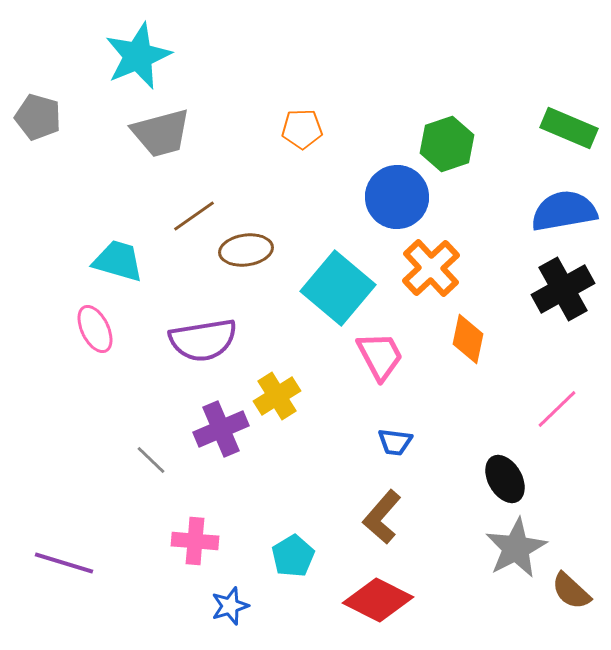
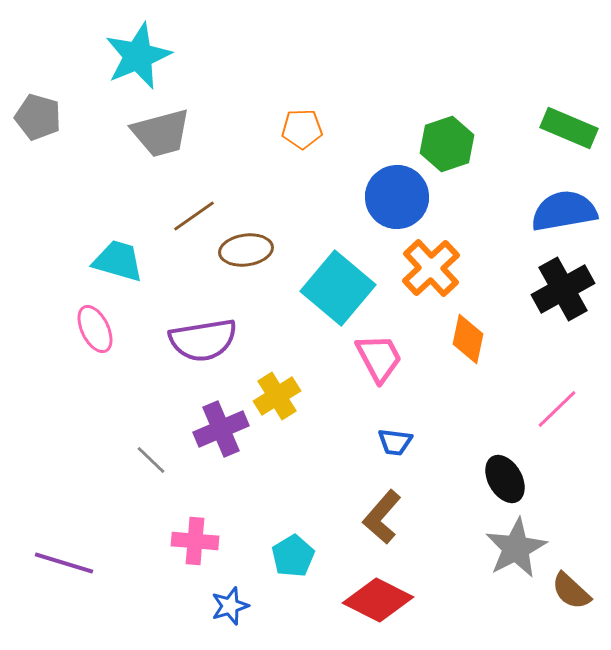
pink trapezoid: moved 1 px left, 2 px down
